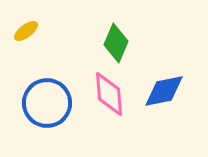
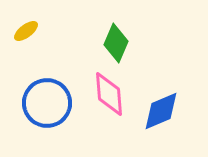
blue diamond: moved 3 px left, 20 px down; rotated 12 degrees counterclockwise
